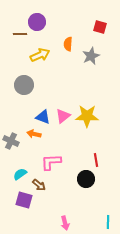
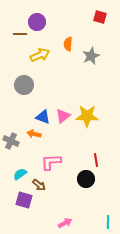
red square: moved 10 px up
pink arrow: rotated 104 degrees counterclockwise
